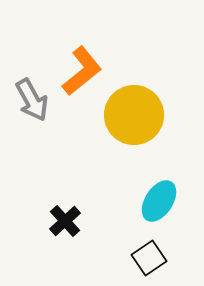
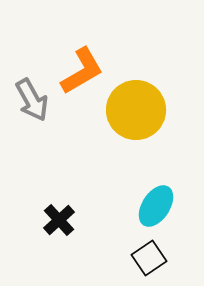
orange L-shape: rotated 9 degrees clockwise
yellow circle: moved 2 px right, 5 px up
cyan ellipse: moved 3 px left, 5 px down
black cross: moved 6 px left, 1 px up
